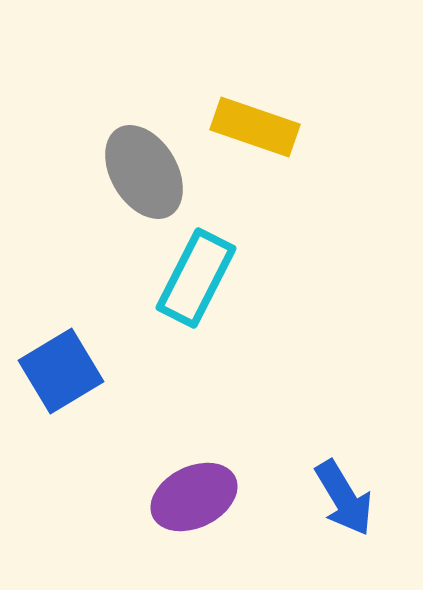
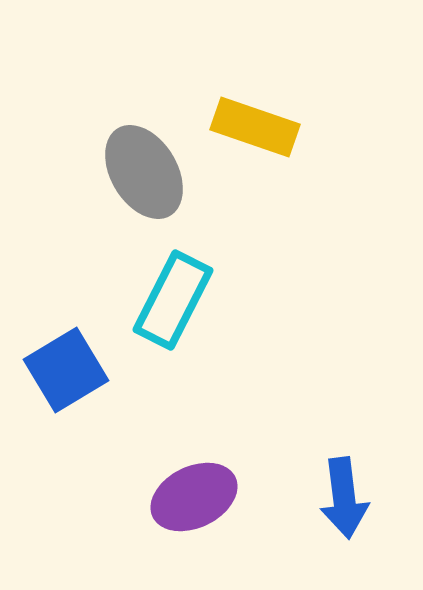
cyan rectangle: moved 23 px left, 22 px down
blue square: moved 5 px right, 1 px up
blue arrow: rotated 24 degrees clockwise
